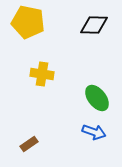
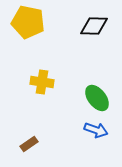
black diamond: moved 1 px down
yellow cross: moved 8 px down
blue arrow: moved 2 px right, 2 px up
